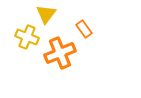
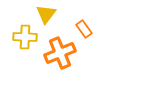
yellow cross: moved 2 px left; rotated 20 degrees counterclockwise
